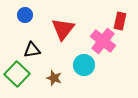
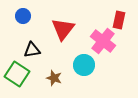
blue circle: moved 2 px left, 1 px down
red rectangle: moved 1 px left, 1 px up
green square: rotated 10 degrees counterclockwise
